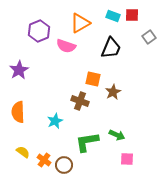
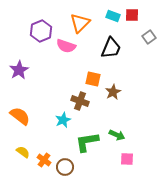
orange triangle: rotated 15 degrees counterclockwise
purple hexagon: moved 2 px right
orange semicircle: moved 2 px right, 4 px down; rotated 130 degrees clockwise
cyan star: moved 8 px right, 1 px up
brown circle: moved 1 px right, 2 px down
